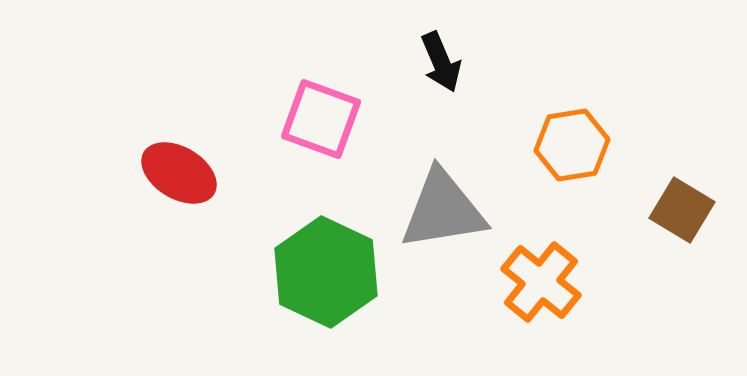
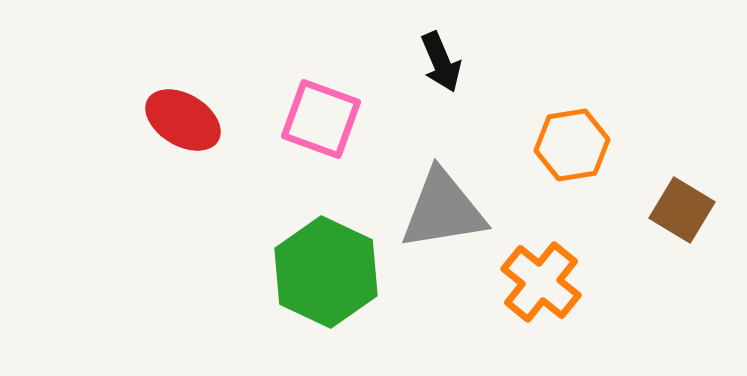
red ellipse: moved 4 px right, 53 px up
